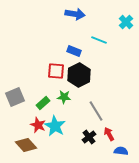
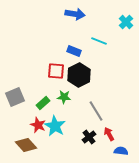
cyan line: moved 1 px down
